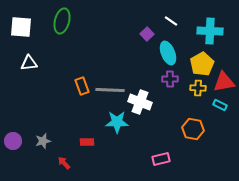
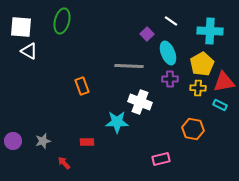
white triangle: moved 12 px up; rotated 36 degrees clockwise
gray line: moved 19 px right, 24 px up
